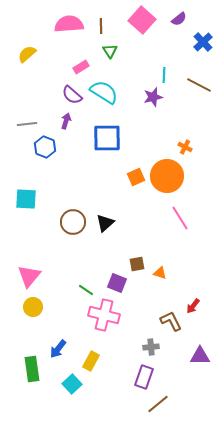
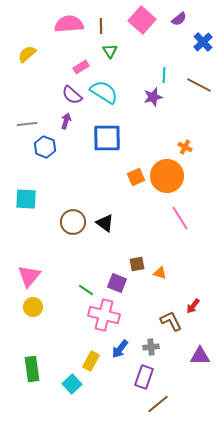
black triangle at (105, 223): rotated 42 degrees counterclockwise
blue arrow at (58, 349): moved 62 px right
